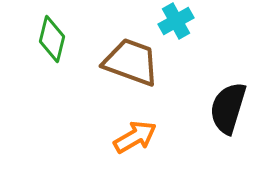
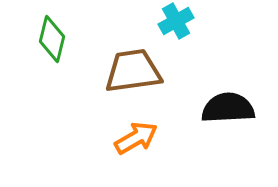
brown trapezoid: moved 2 px right, 9 px down; rotated 28 degrees counterclockwise
black semicircle: rotated 70 degrees clockwise
orange arrow: moved 1 px right, 1 px down
